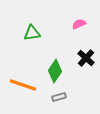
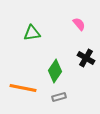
pink semicircle: rotated 72 degrees clockwise
black cross: rotated 12 degrees counterclockwise
orange line: moved 3 px down; rotated 8 degrees counterclockwise
